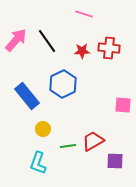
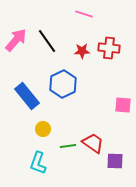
red trapezoid: moved 2 px down; rotated 65 degrees clockwise
